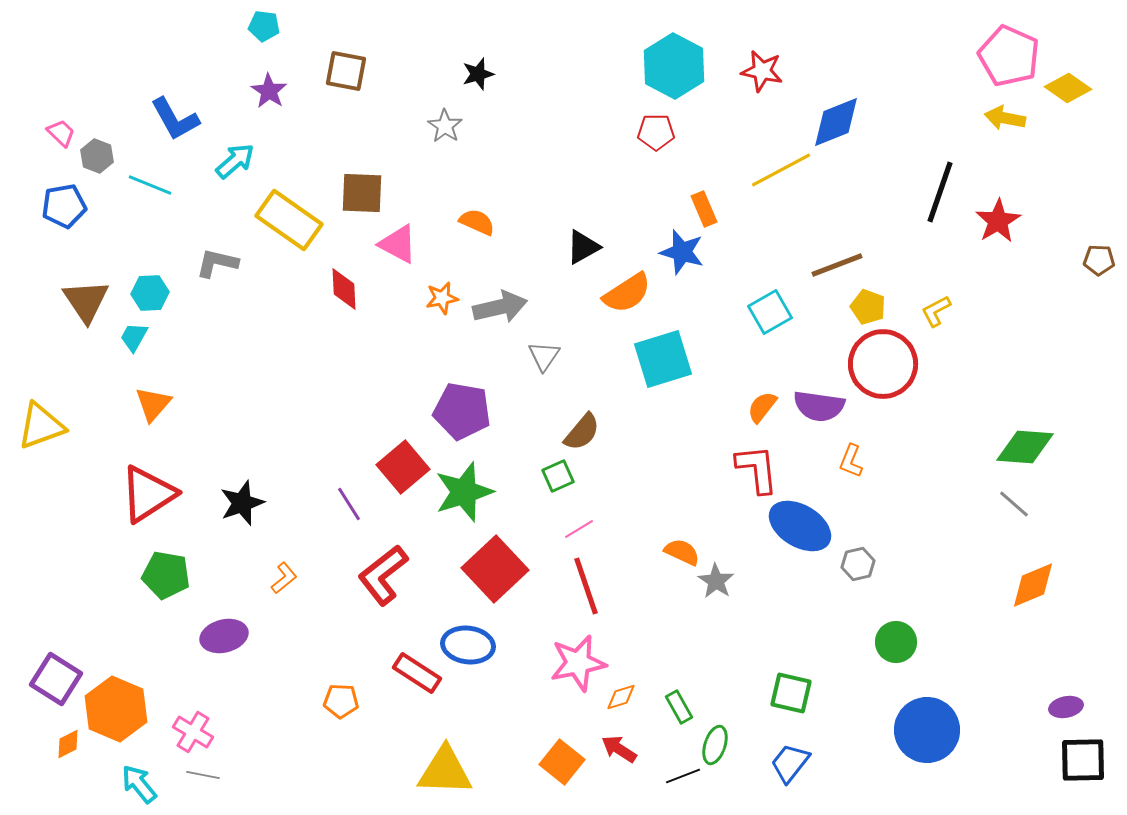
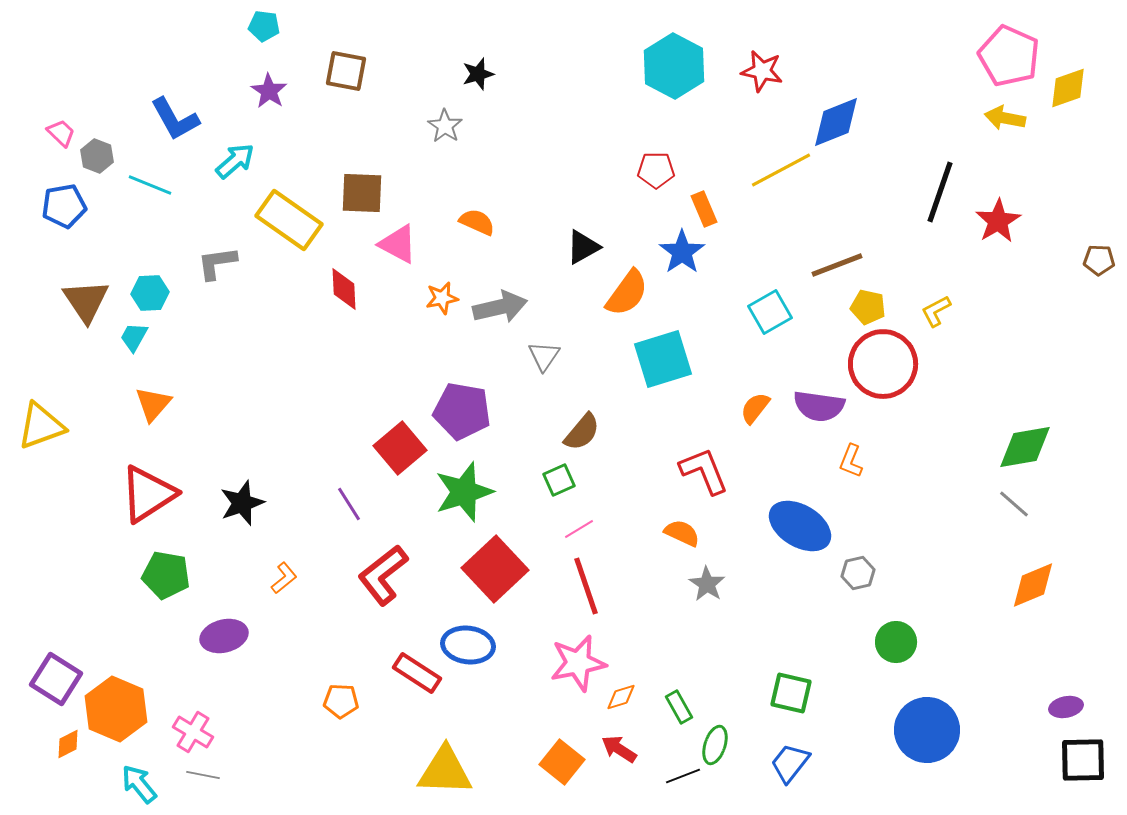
yellow diamond at (1068, 88): rotated 54 degrees counterclockwise
red pentagon at (656, 132): moved 38 px down
blue star at (682, 252): rotated 21 degrees clockwise
gray L-shape at (217, 263): rotated 21 degrees counterclockwise
orange semicircle at (627, 293): rotated 21 degrees counterclockwise
yellow pentagon at (868, 307): rotated 8 degrees counterclockwise
orange semicircle at (762, 407): moved 7 px left, 1 px down
green diamond at (1025, 447): rotated 14 degrees counterclockwise
red square at (403, 467): moved 3 px left, 19 px up
red L-shape at (757, 469): moved 53 px left, 2 px down; rotated 16 degrees counterclockwise
green square at (558, 476): moved 1 px right, 4 px down
orange semicircle at (682, 552): moved 19 px up
gray hexagon at (858, 564): moved 9 px down
gray star at (716, 581): moved 9 px left, 3 px down
